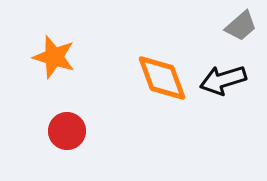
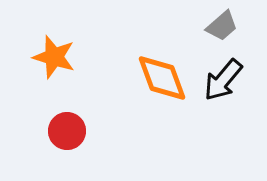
gray trapezoid: moved 19 px left
black arrow: rotated 33 degrees counterclockwise
